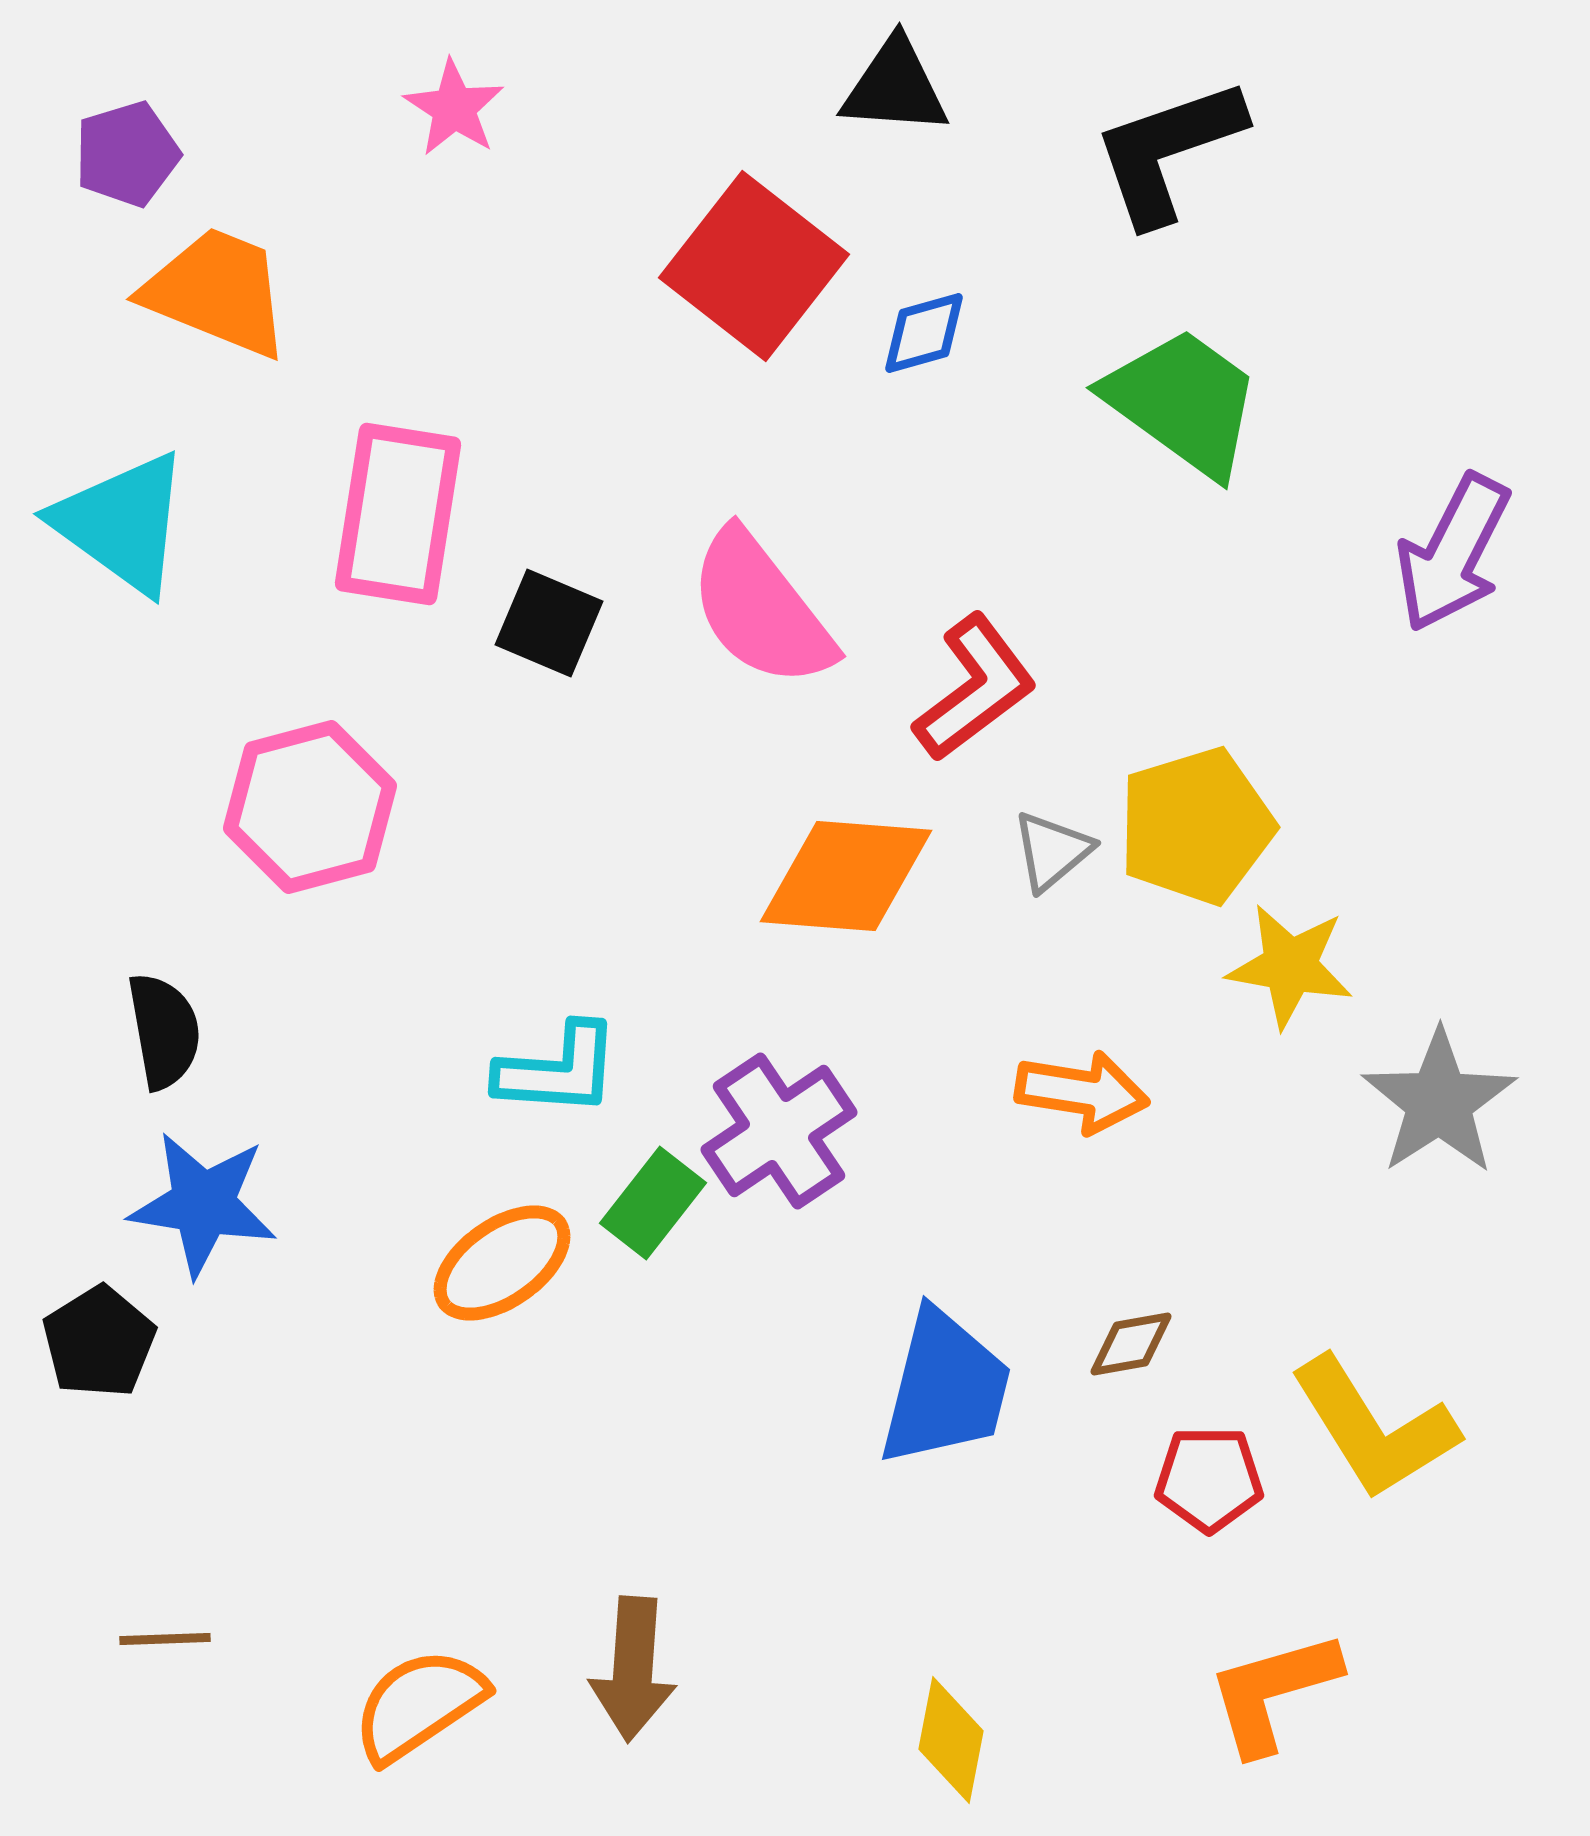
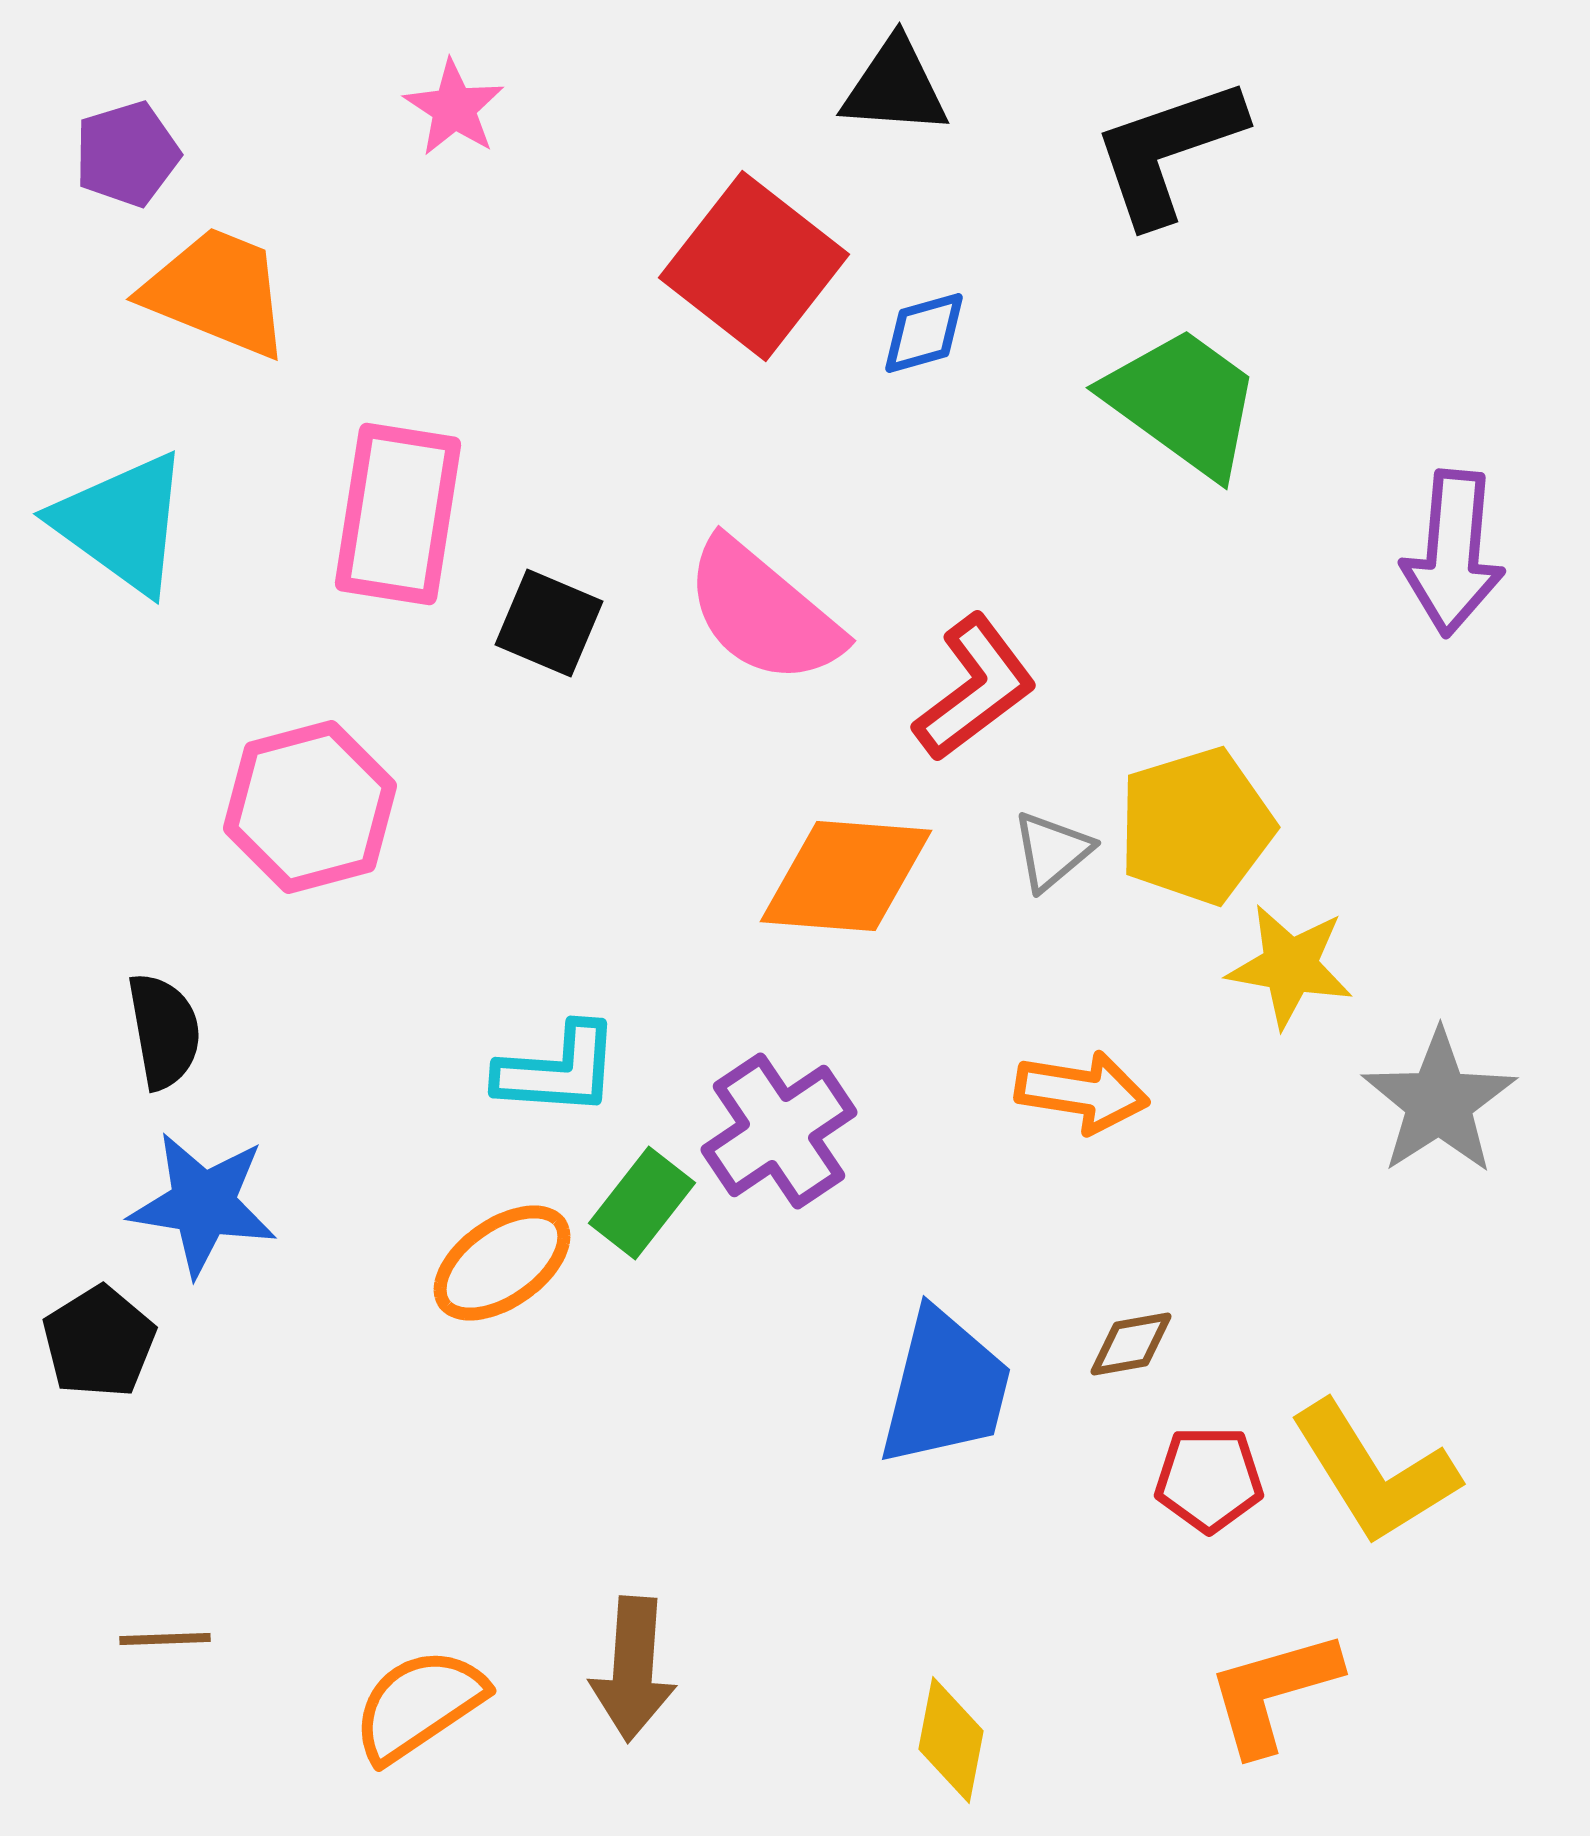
purple arrow: rotated 22 degrees counterclockwise
pink semicircle: moved 2 px right, 3 px down; rotated 12 degrees counterclockwise
green rectangle: moved 11 px left
yellow L-shape: moved 45 px down
